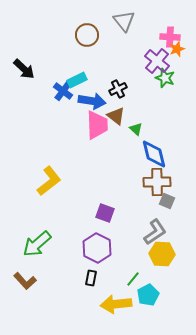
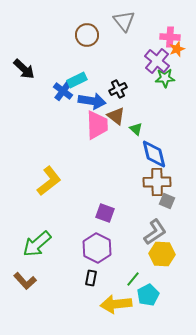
green star: rotated 24 degrees counterclockwise
